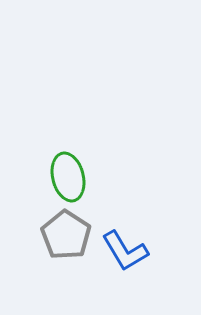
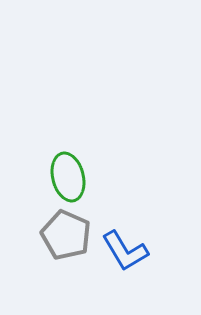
gray pentagon: rotated 9 degrees counterclockwise
